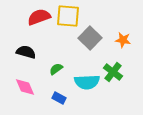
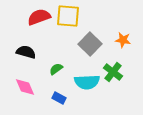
gray square: moved 6 px down
